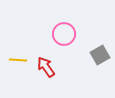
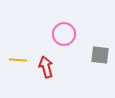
gray square: rotated 36 degrees clockwise
red arrow: rotated 20 degrees clockwise
